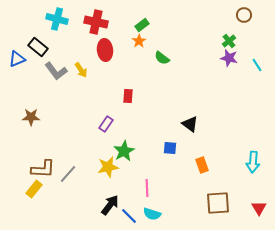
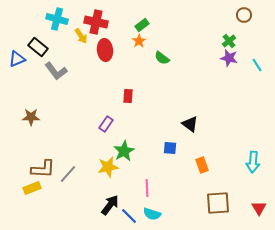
yellow arrow: moved 34 px up
yellow rectangle: moved 2 px left, 1 px up; rotated 30 degrees clockwise
